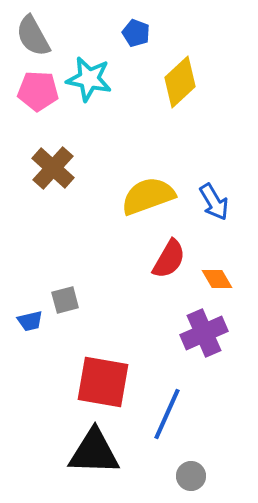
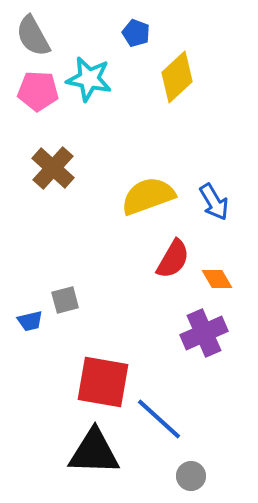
yellow diamond: moved 3 px left, 5 px up
red semicircle: moved 4 px right
blue line: moved 8 px left, 5 px down; rotated 72 degrees counterclockwise
